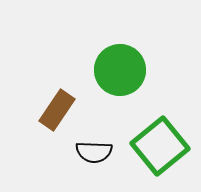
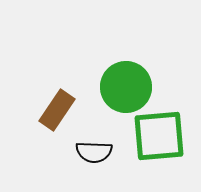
green circle: moved 6 px right, 17 px down
green square: moved 1 px left, 10 px up; rotated 34 degrees clockwise
